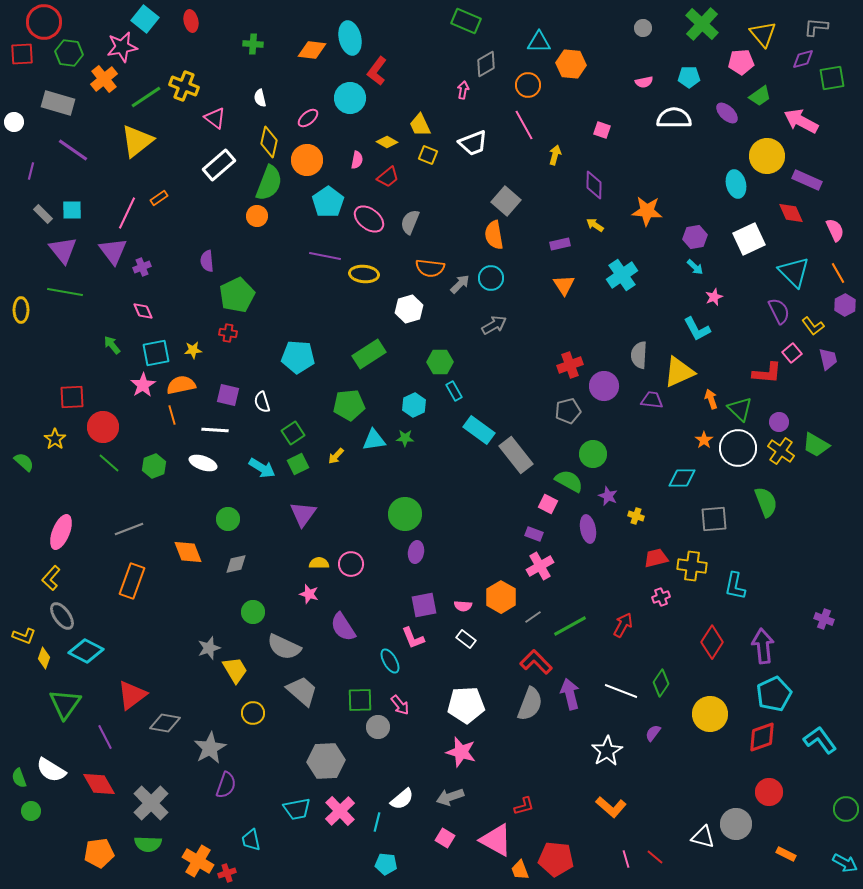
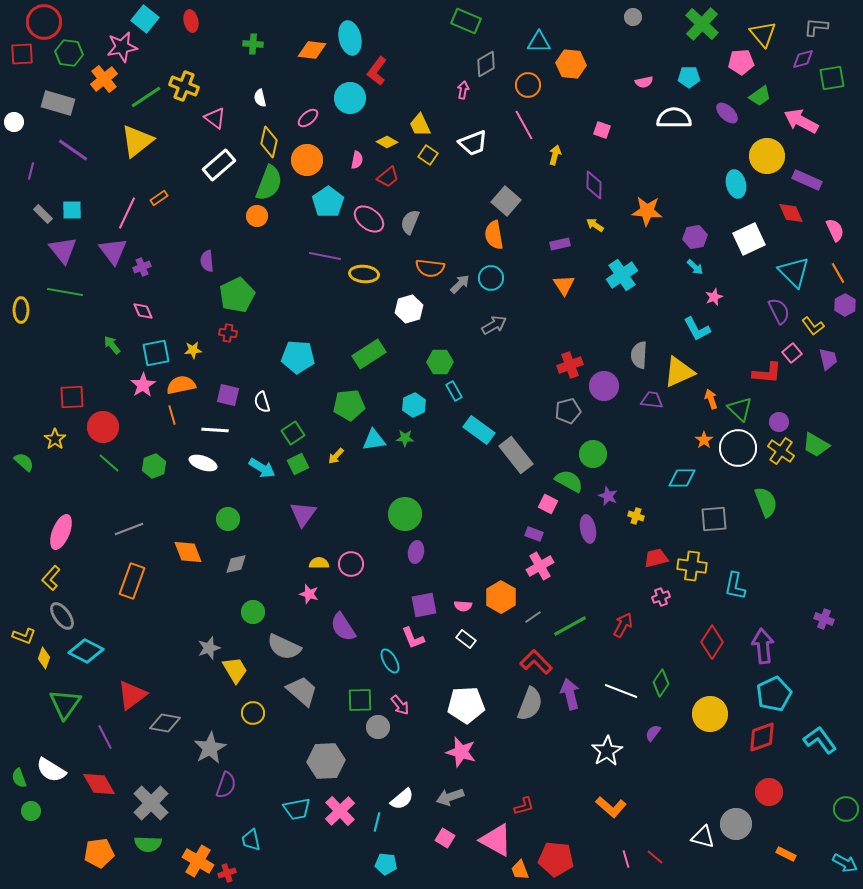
gray circle at (643, 28): moved 10 px left, 11 px up
yellow square at (428, 155): rotated 12 degrees clockwise
